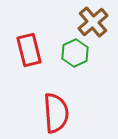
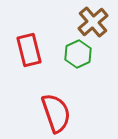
green hexagon: moved 3 px right, 1 px down
red semicircle: rotated 15 degrees counterclockwise
